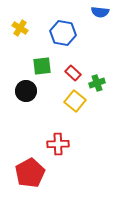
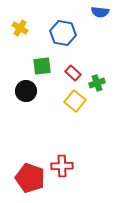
red cross: moved 4 px right, 22 px down
red pentagon: moved 5 px down; rotated 24 degrees counterclockwise
